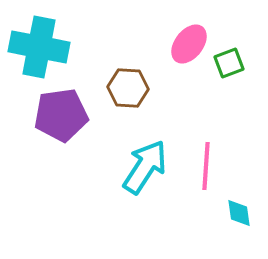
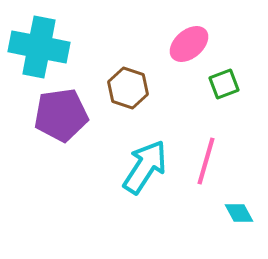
pink ellipse: rotated 12 degrees clockwise
green square: moved 5 px left, 21 px down
brown hexagon: rotated 15 degrees clockwise
pink line: moved 5 px up; rotated 12 degrees clockwise
cyan diamond: rotated 20 degrees counterclockwise
